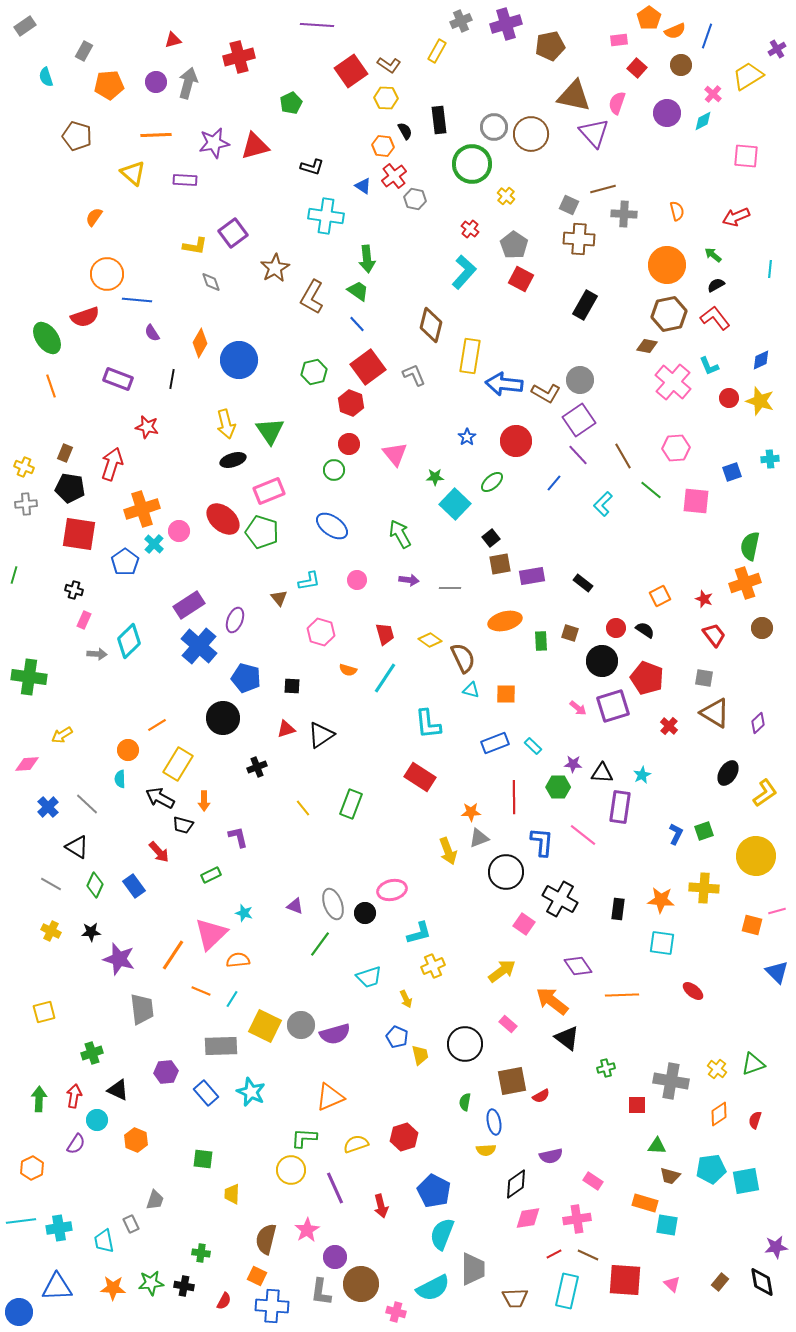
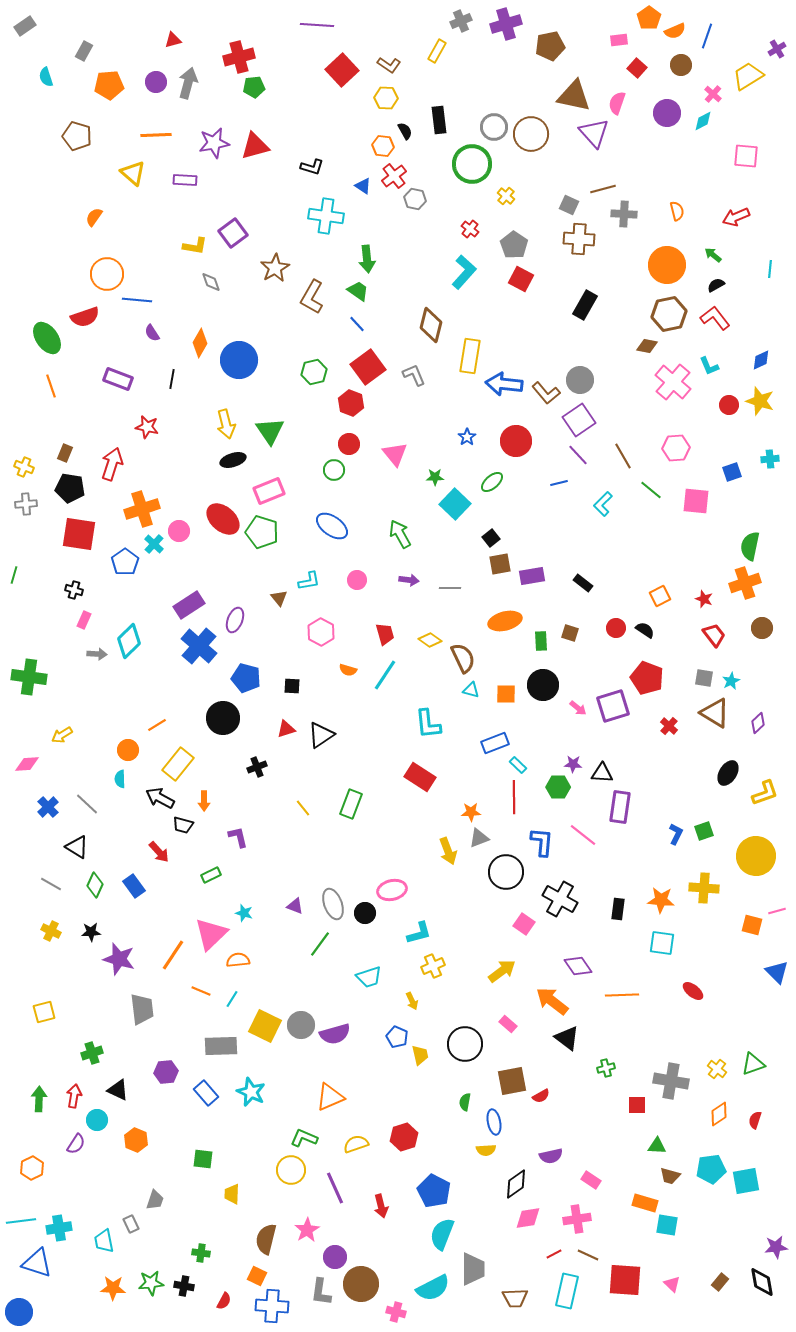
red square at (351, 71): moved 9 px left, 1 px up; rotated 8 degrees counterclockwise
green pentagon at (291, 103): moved 37 px left, 16 px up; rotated 20 degrees clockwise
brown L-shape at (546, 393): rotated 20 degrees clockwise
red circle at (729, 398): moved 7 px down
blue line at (554, 483): moved 5 px right; rotated 36 degrees clockwise
pink hexagon at (321, 632): rotated 12 degrees clockwise
black circle at (602, 661): moved 59 px left, 24 px down
cyan line at (385, 678): moved 3 px up
cyan rectangle at (533, 746): moved 15 px left, 19 px down
yellow rectangle at (178, 764): rotated 8 degrees clockwise
cyan star at (642, 775): moved 89 px right, 94 px up
yellow L-shape at (765, 793): rotated 16 degrees clockwise
yellow arrow at (406, 999): moved 6 px right, 2 px down
green L-shape at (304, 1138): rotated 20 degrees clockwise
pink rectangle at (593, 1181): moved 2 px left, 1 px up
blue triangle at (57, 1287): moved 20 px left, 24 px up; rotated 20 degrees clockwise
